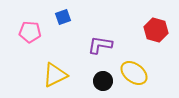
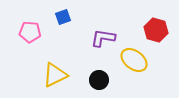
purple L-shape: moved 3 px right, 7 px up
yellow ellipse: moved 13 px up
black circle: moved 4 px left, 1 px up
